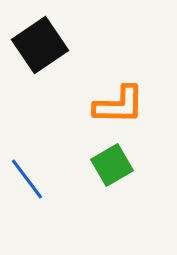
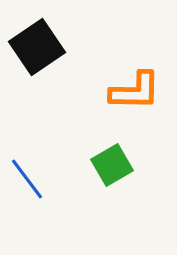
black square: moved 3 px left, 2 px down
orange L-shape: moved 16 px right, 14 px up
